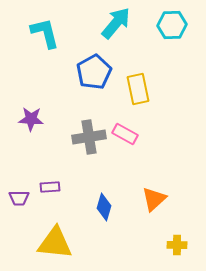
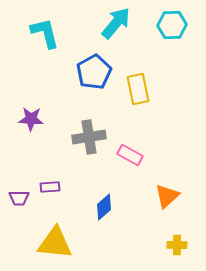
pink rectangle: moved 5 px right, 21 px down
orange triangle: moved 13 px right, 3 px up
blue diamond: rotated 32 degrees clockwise
